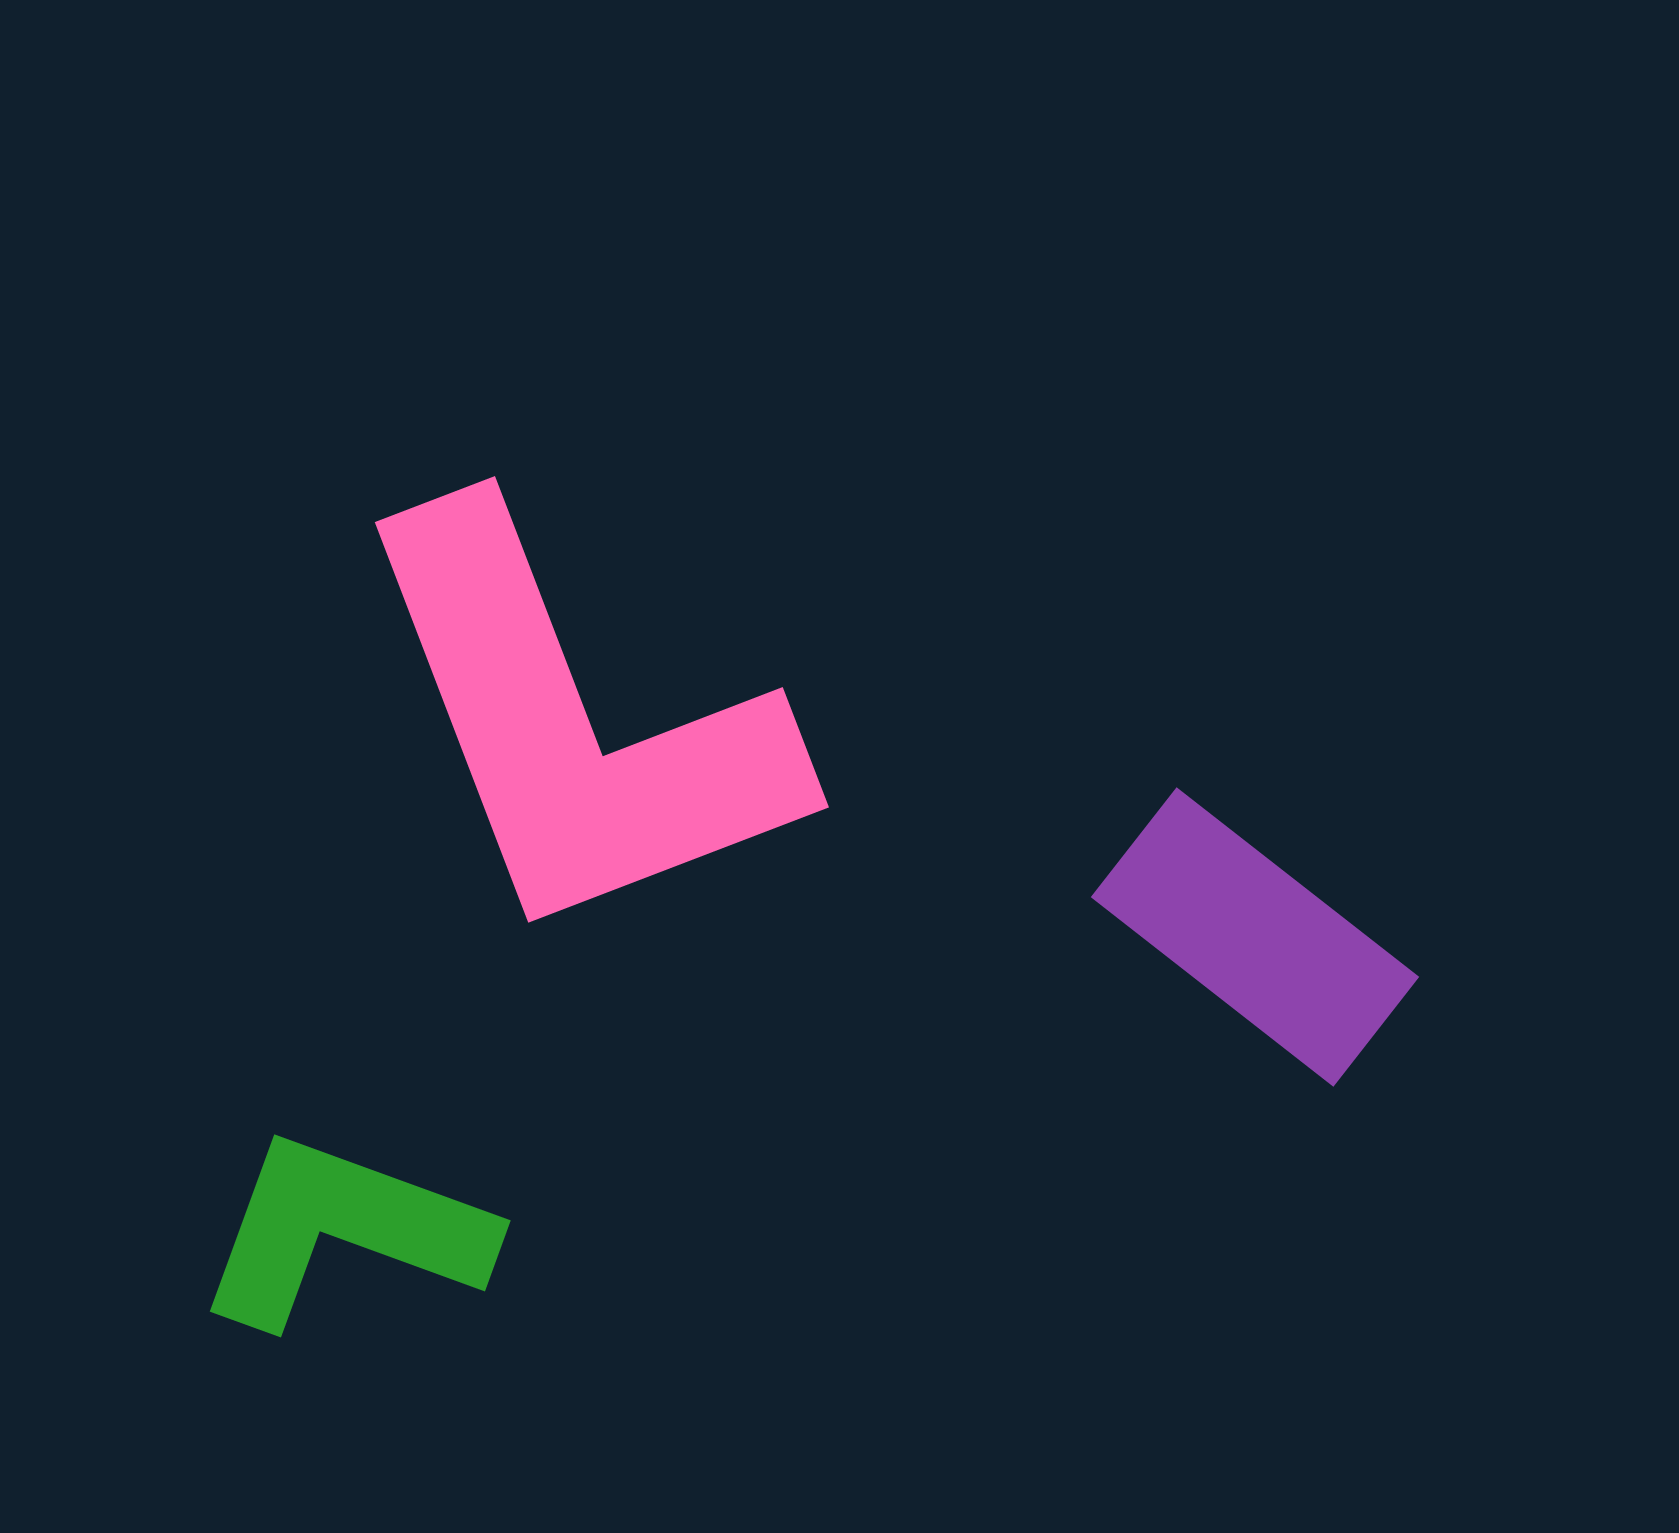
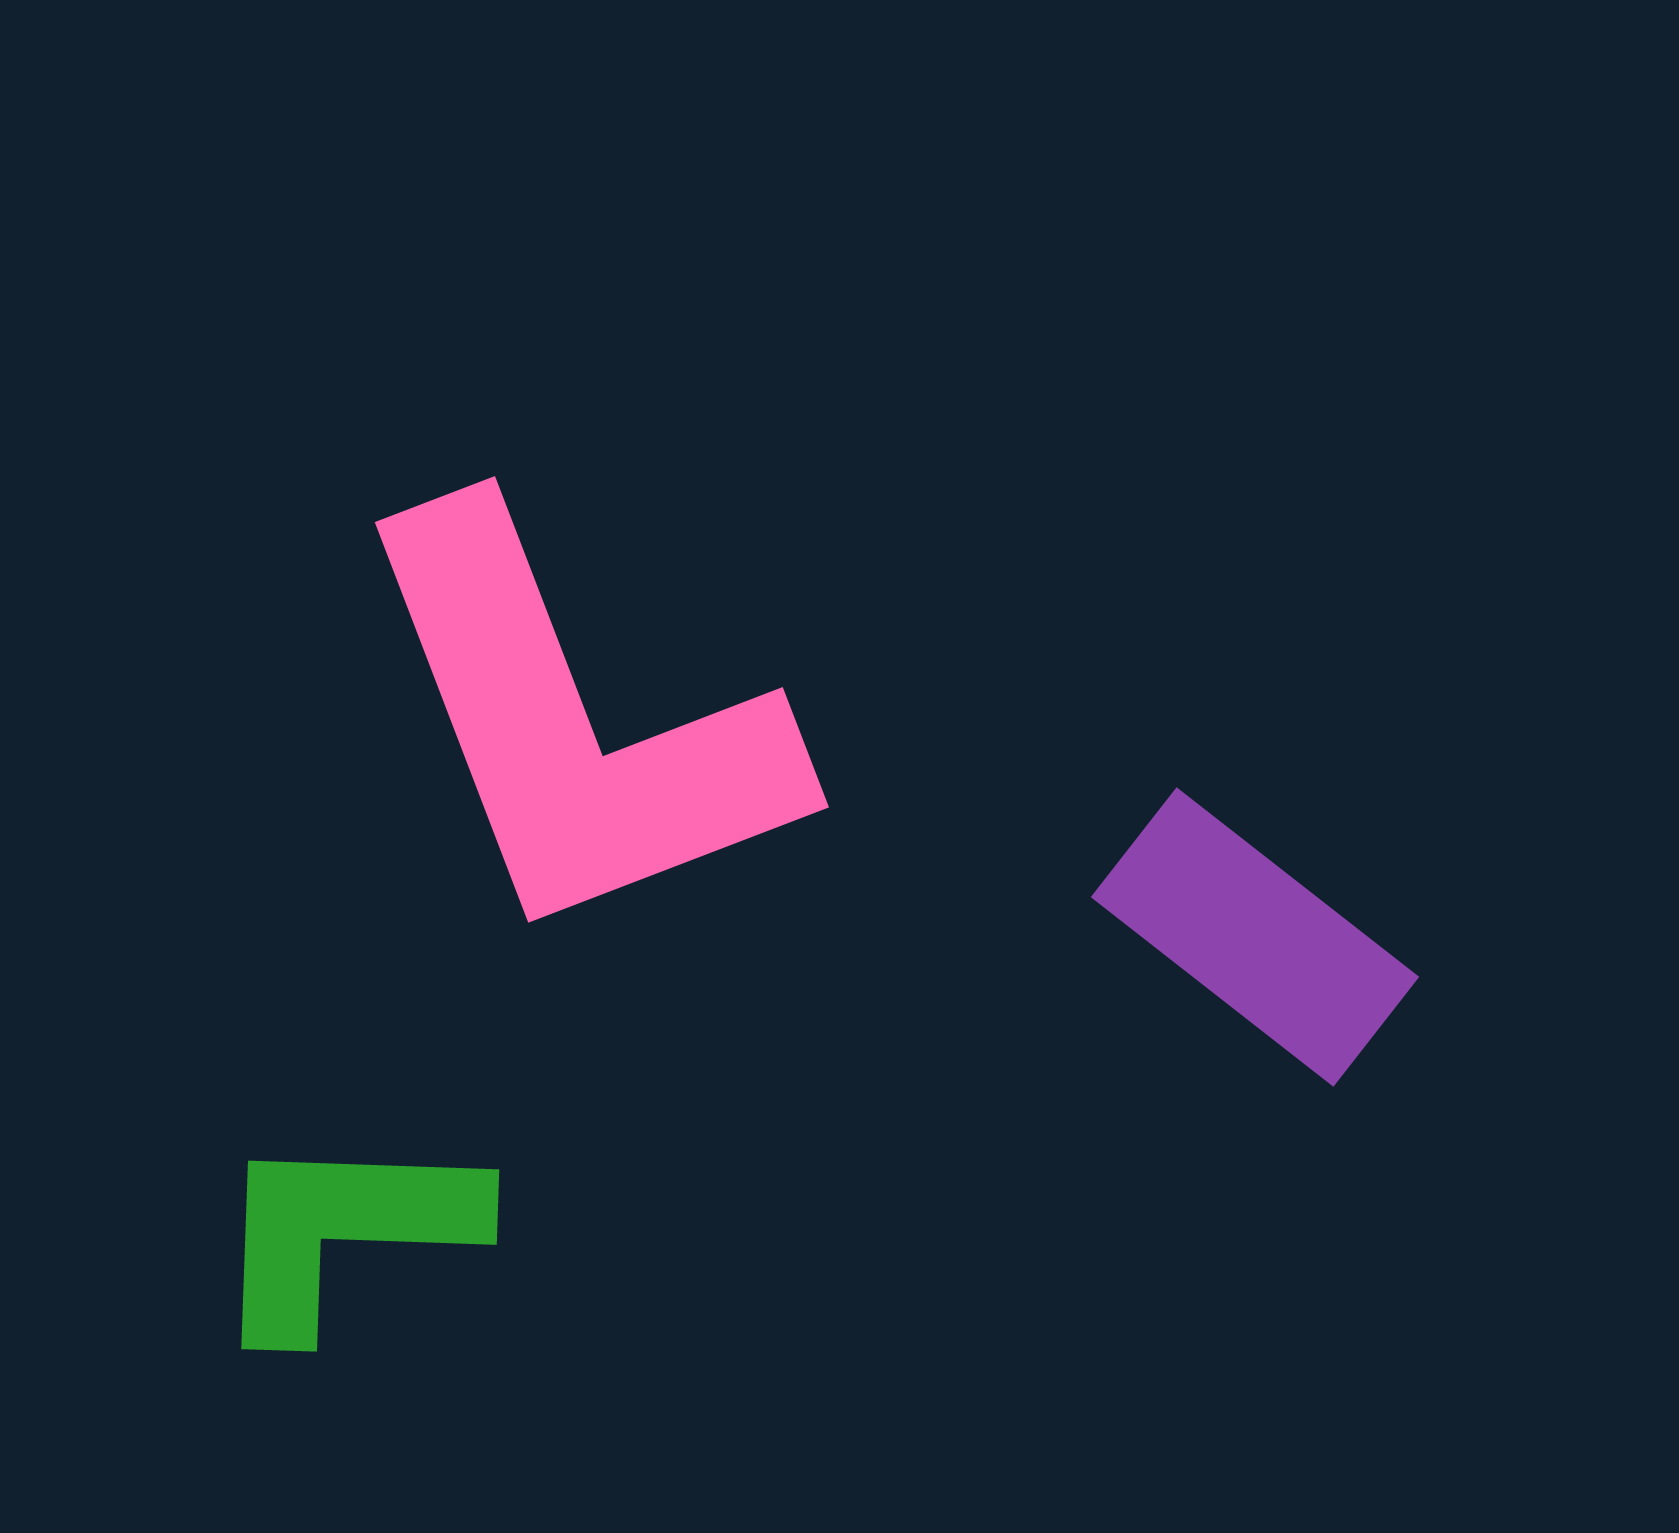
green L-shape: rotated 18 degrees counterclockwise
